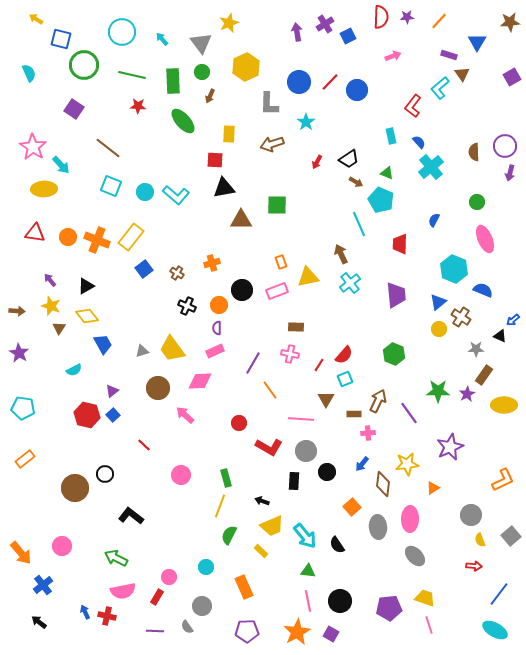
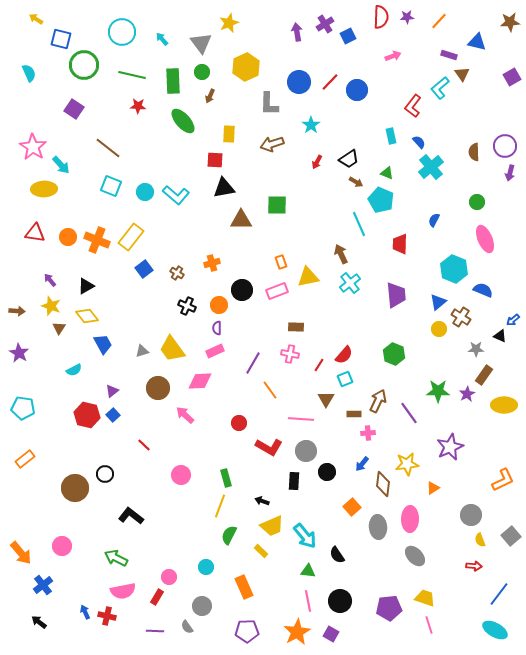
blue triangle at (477, 42): rotated 48 degrees counterclockwise
cyan star at (306, 122): moved 5 px right, 3 px down
black semicircle at (337, 545): moved 10 px down
